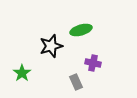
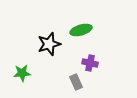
black star: moved 2 px left, 2 px up
purple cross: moved 3 px left
green star: rotated 30 degrees clockwise
